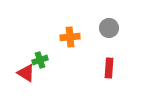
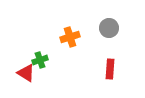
orange cross: rotated 12 degrees counterclockwise
red rectangle: moved 1 px right, 1 px down
